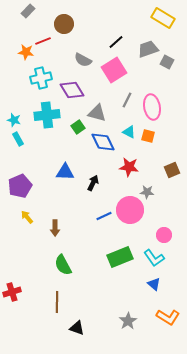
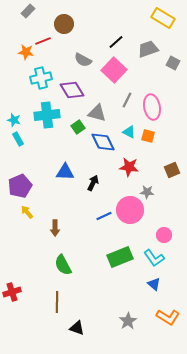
gray square at (167, 62): moved 6 px right, 1 px down
pink square at (114, 70): rotated 15 degrees counterclockwise
yellow arrow at (27, 217): moved 5 px up
